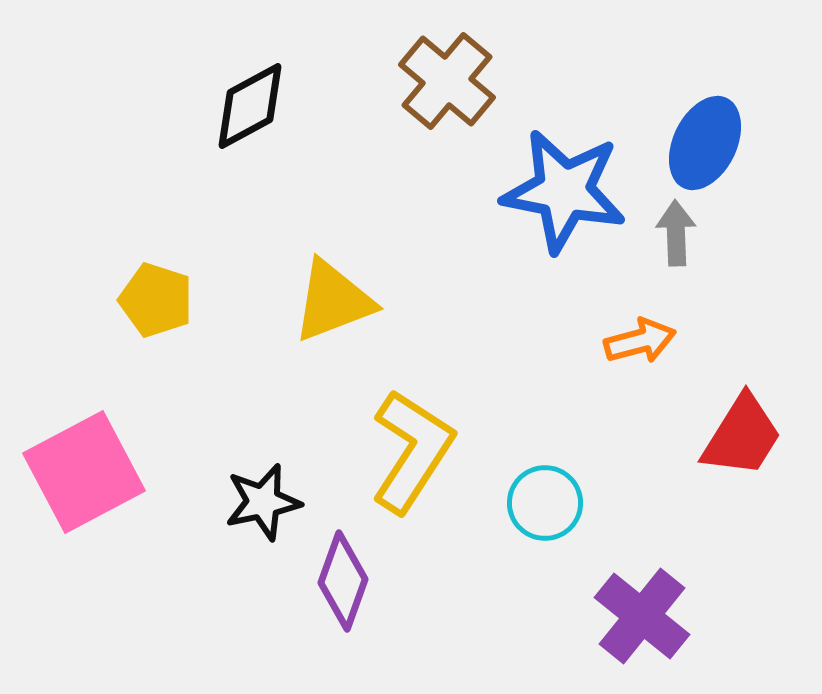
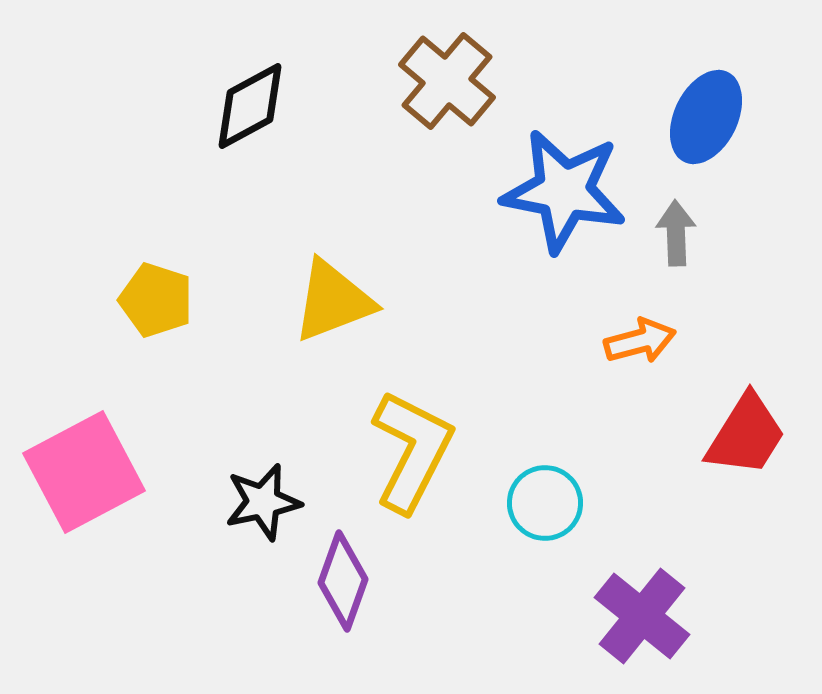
blue ellipse: moved 1 px right, 26 px up
red trapezoid: moved 4 px right, 1 px up
yellow L-shape: rotated 6 degrees counterclockwise
